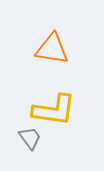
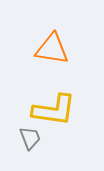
gray trapezoid: rotated 15 degrees clockwise
